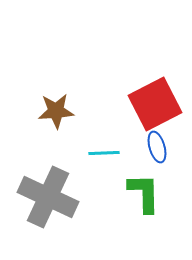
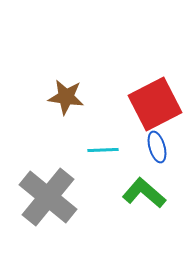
brown star: moved 10 px right, 14 px up; rotated 12 degrees clockwise
cyan line: moved 1 px left, 3 px up
green L-shape: rotated 48 degrees counterclockwise
gray cross: rotated 14 degrees clockwise
